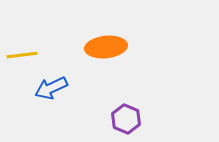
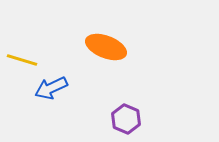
orange ellipse: rotated 27 degrees clockwise
yellow line: moved 5 px down; rotated 24 degrees clockwise
